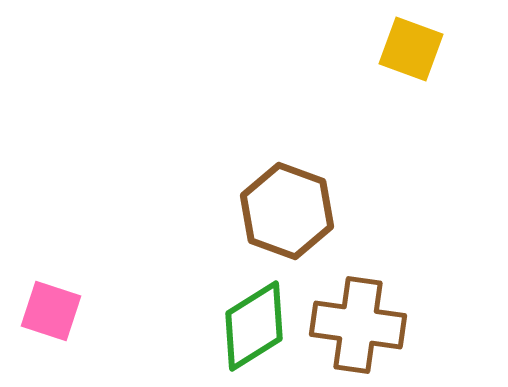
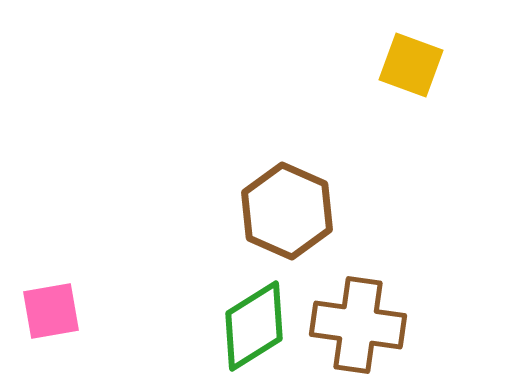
yellow square: moved 16 px down
brown hexagon: rotated 4 degrees clockwise
pink square: rotated 28 degrees counterclockwise
